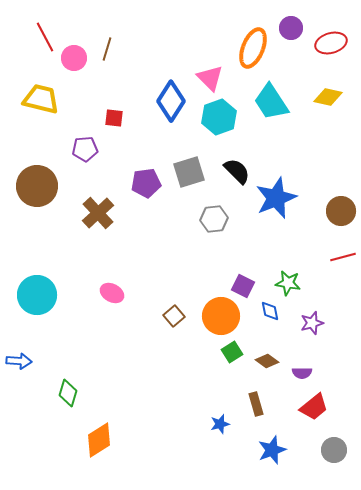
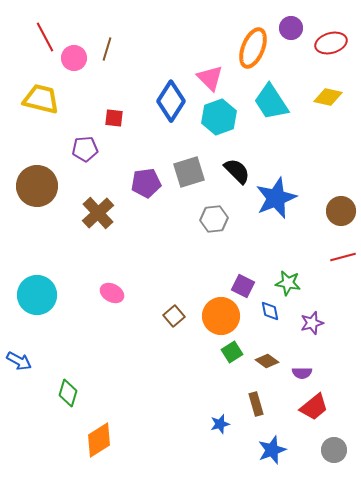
blue arrow at (19, 361): rotated 25 degrees clockwise
